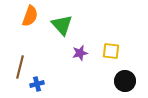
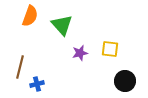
yellow square: moved 1 px left, 2 px up
